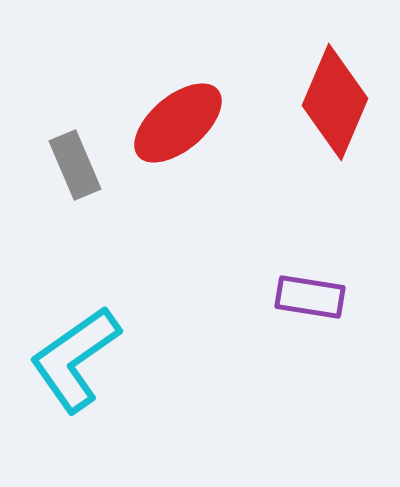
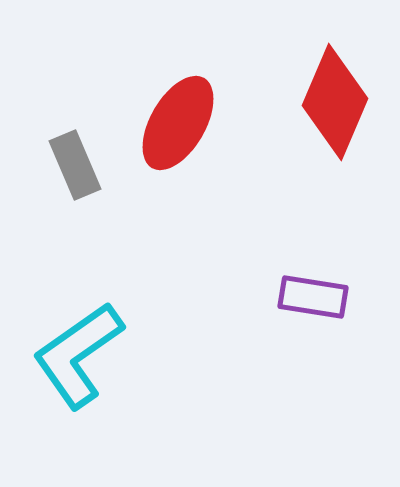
red ellipse: rotated 20 degrees counterclockwise
purple rectangle: moved 3 px right
cyan L-shape: moved 3 px right, 4 px up
